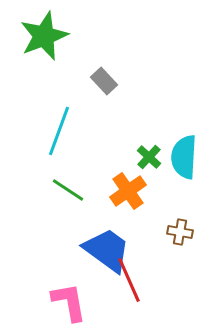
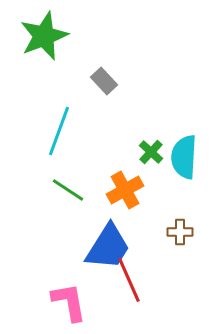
green cross: moved 2 px right, 5 px up
orange cross: moved 3 px left, 1 px up; rotated 6 degrees clockwise
brown cross: rotated 10 degrees counterclockwise
blue trapezoid: moved 1 px right, 3 px up; rotated 86 degrees clockwise
